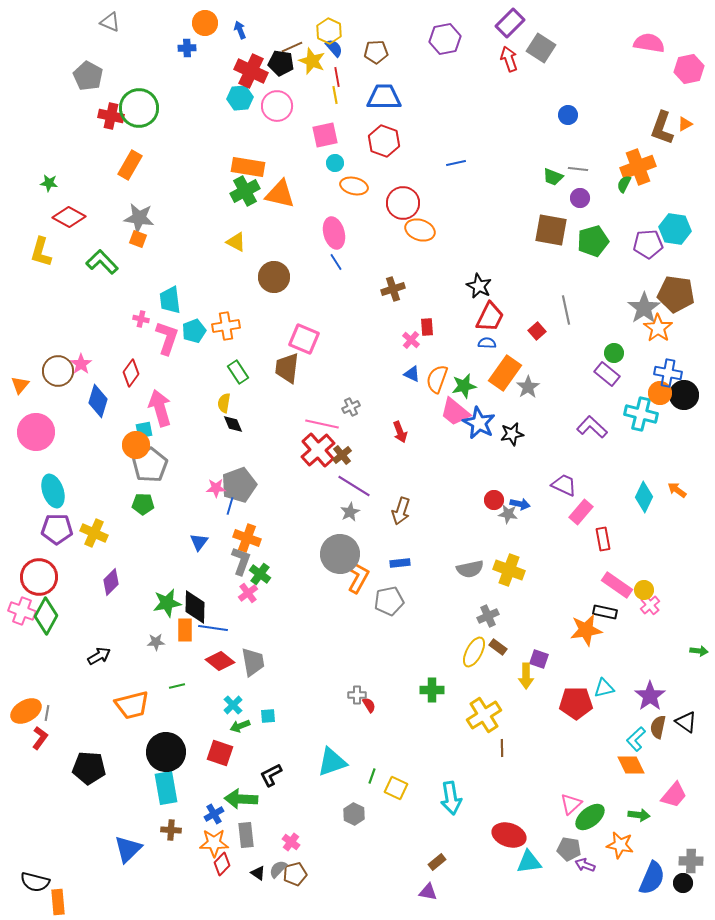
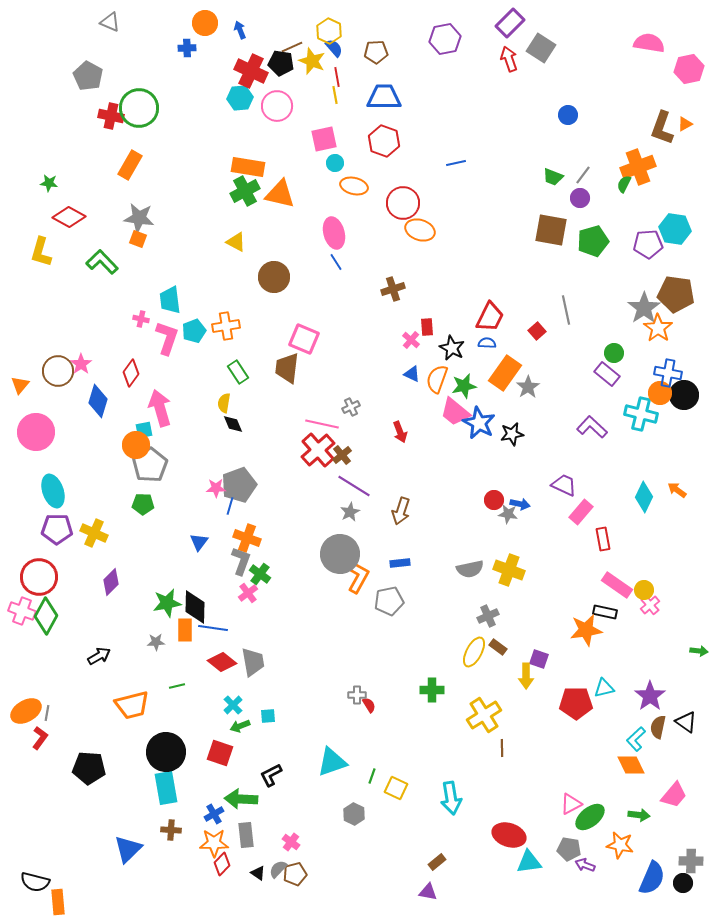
pink square at (325, 135): moved 1 px left, 4 px down
gray line at (578, 169): moved 5 px right, 6 px down; rotated 60 degrees counterclockwise
black star at (479, 286): moved 27 px left, 62 px down
red diamond at (220, 661): moved 2 px right, 1 px down
pink triangle at (571, 804): rotated 15 degrees clockwise
